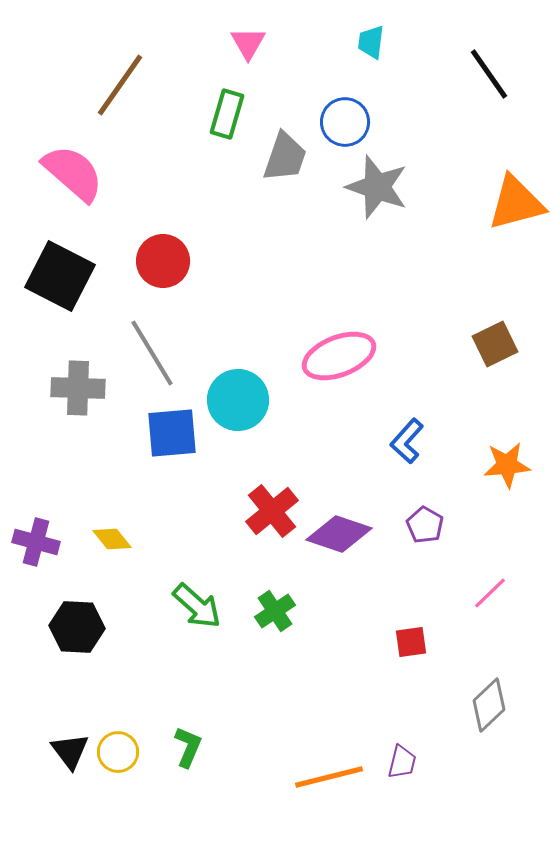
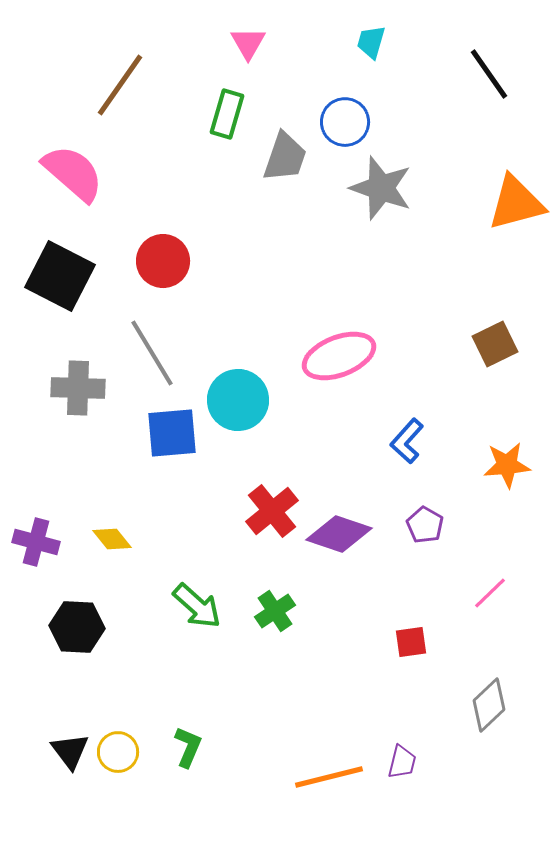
cyan trapezoid: rotated 9 degrees clockwise
gray star: moved 4 px right, 1 px down
